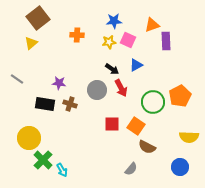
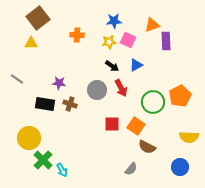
yellow triangle: rotated 40 degrees clockwise
black arrow: moved 3 px up
